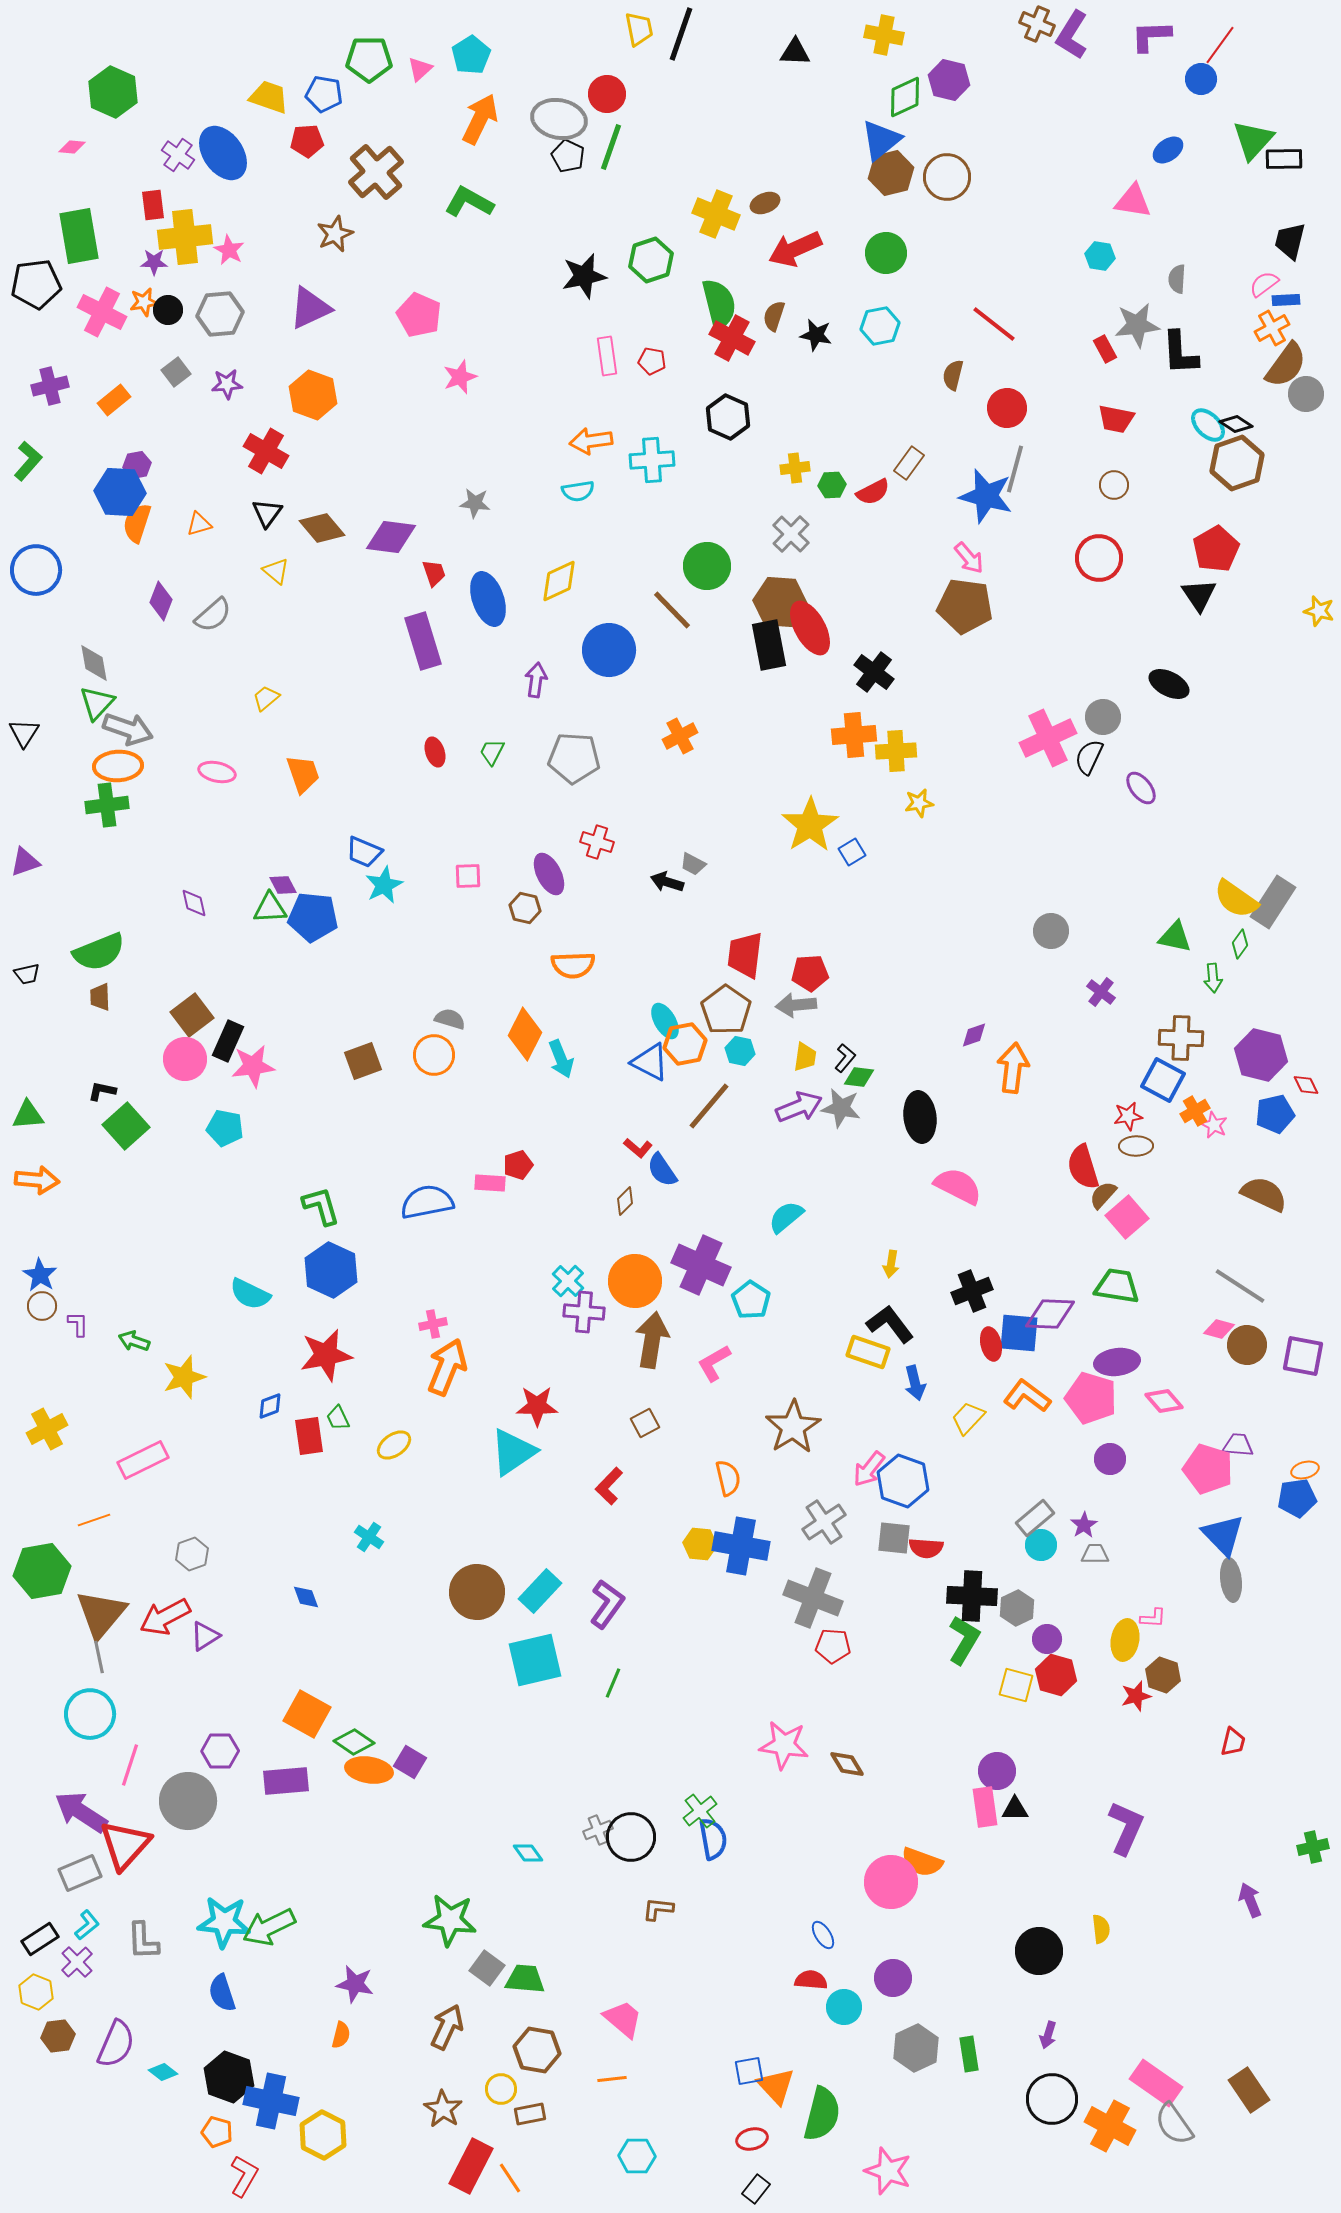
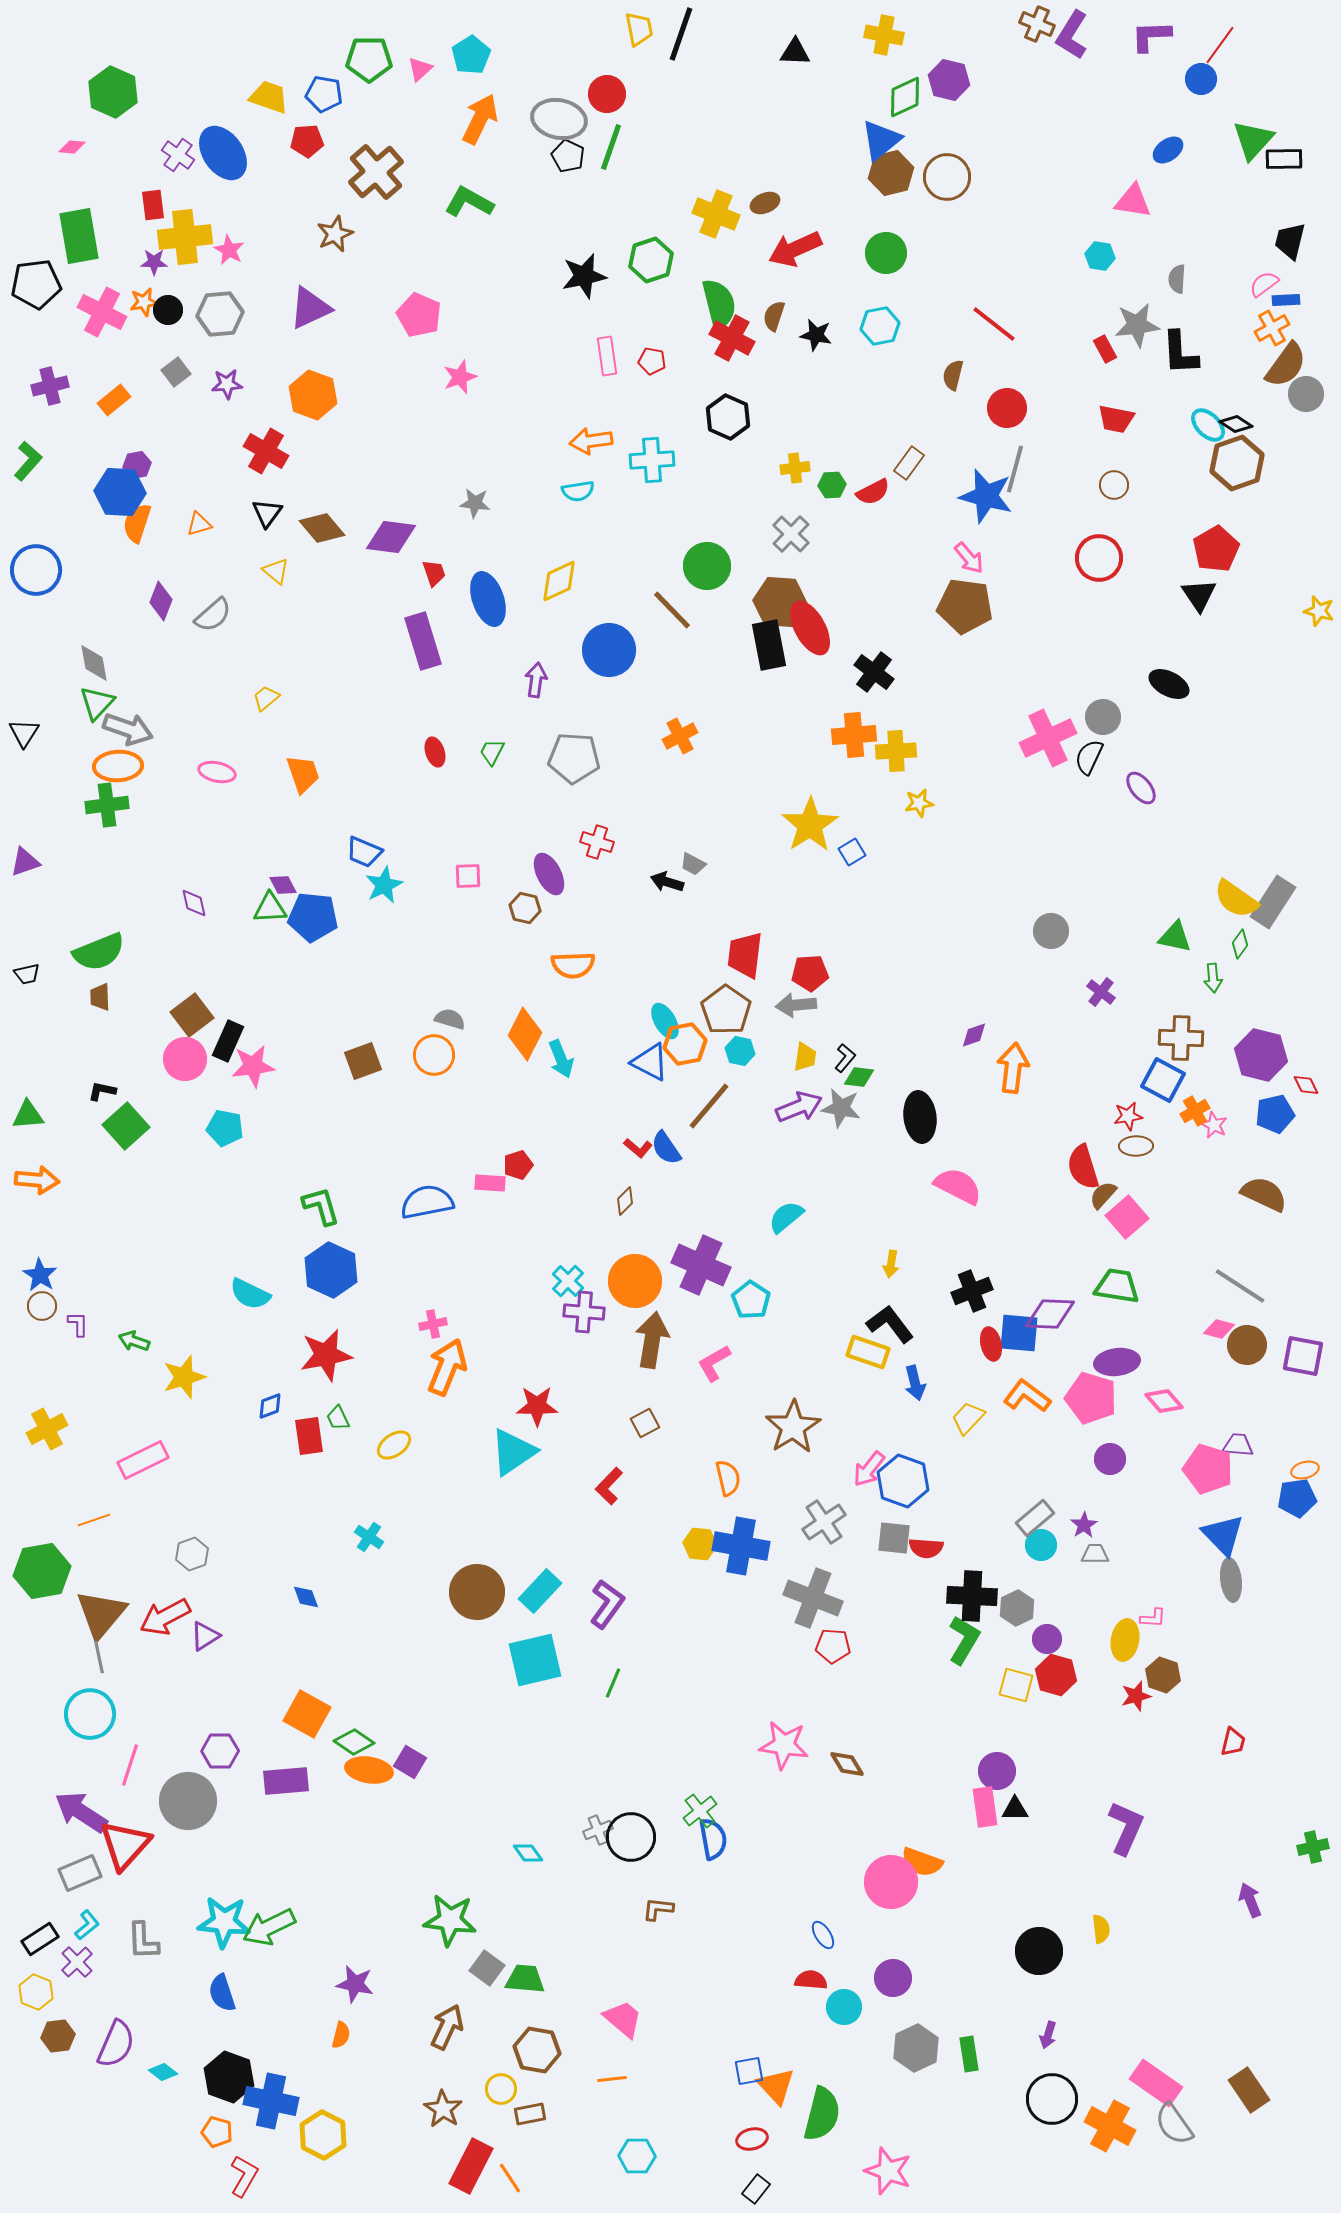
blue semicircle at (662, 1170): moved 4 px right, 22 px up
